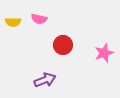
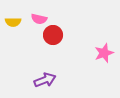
red circle: moved 10 px left, 10 px up
